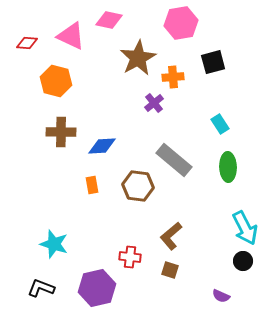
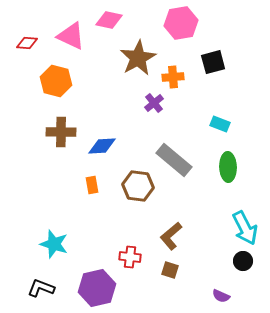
cyan rectangle: rotated 36 degrees counterclockwise
